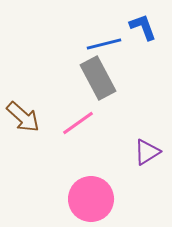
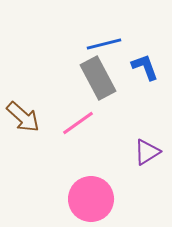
blue L-shape: moved 2 px right, 40 px down
